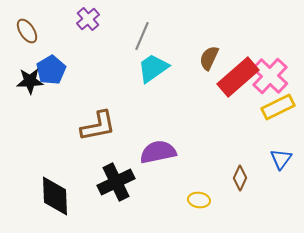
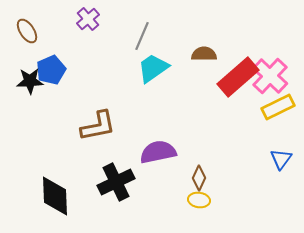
brown semicircle: moved 5 px left, 4 px up; rotated 65 degrees clockwise
blue pentagon: rotated 8 degrees clockwise
brown diamond: moved 41 px left
